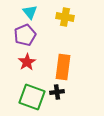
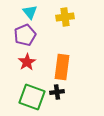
yellow cross: rotated 18 degrees counterclockwise
orange rectangle: moved 1 px left
